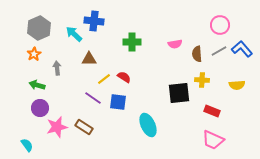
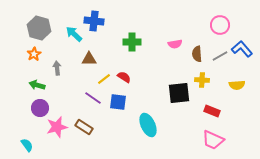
gray hexagon: rotated 20 degrees counterclockwise
gray line: moved 1 px right, 5 px down
